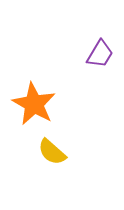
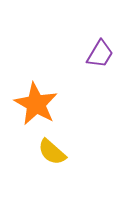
orange star: moved 2 px right
